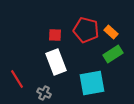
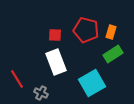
orange rectangle: rotated 64 degrees clockwise
cyan square: rotated 20 degrees counterclockwise
gray cross: moved 3 px left
